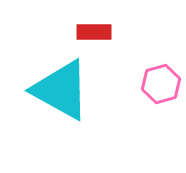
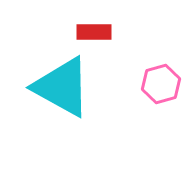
cyan triangle: moved 1 px right, 3 px up
